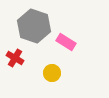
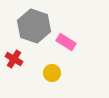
red cross: moved 1 px left, 1 px down
